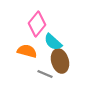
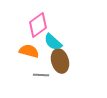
pink diamond: moved 1 px right, 1 px down; rotated 15 degrees clockwise
orange semicircle: moved 2 px right
gray line: moved 4 px left, 1 px down; rotated 21 degrees counterclockwise
